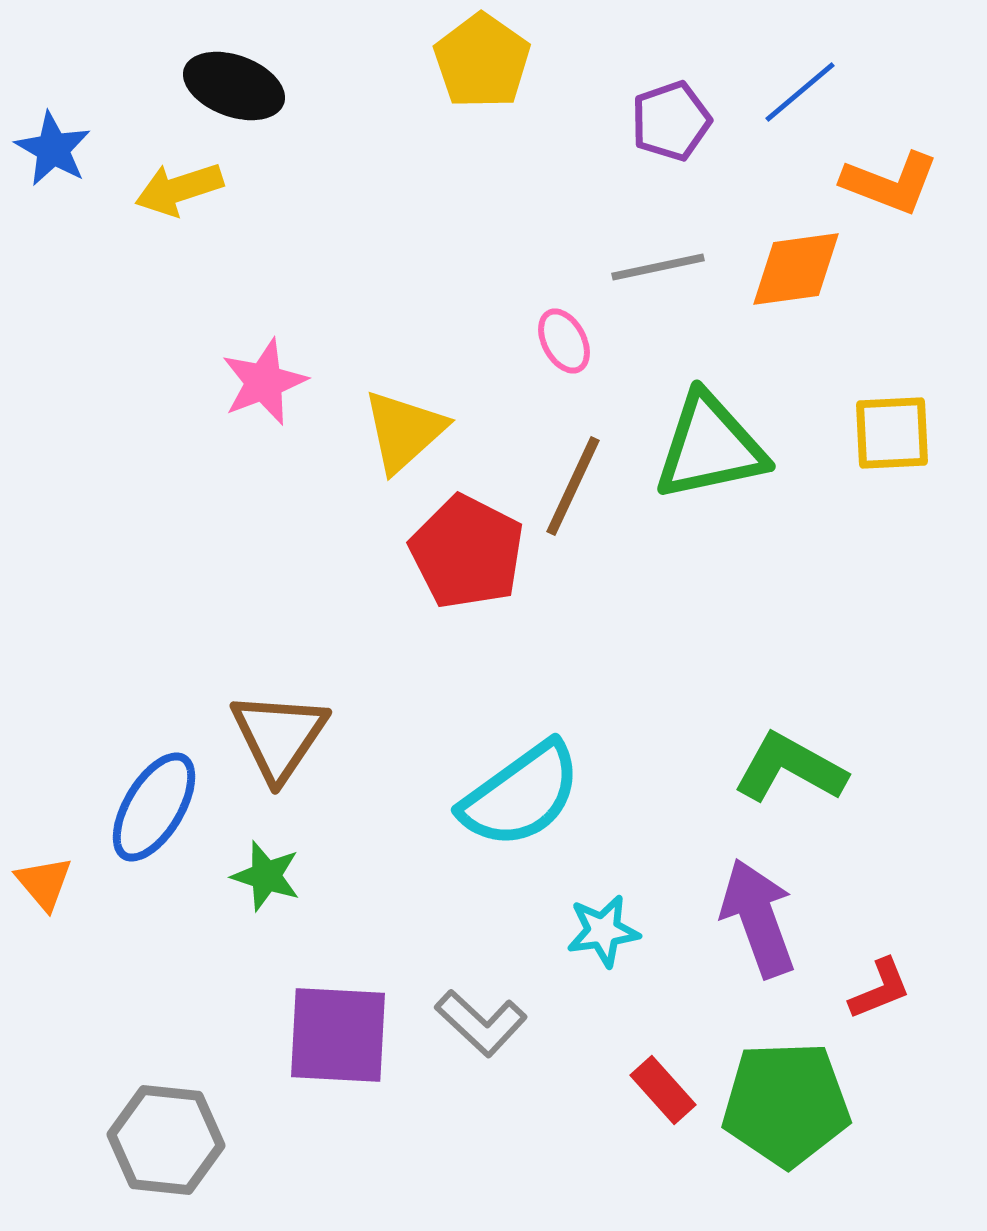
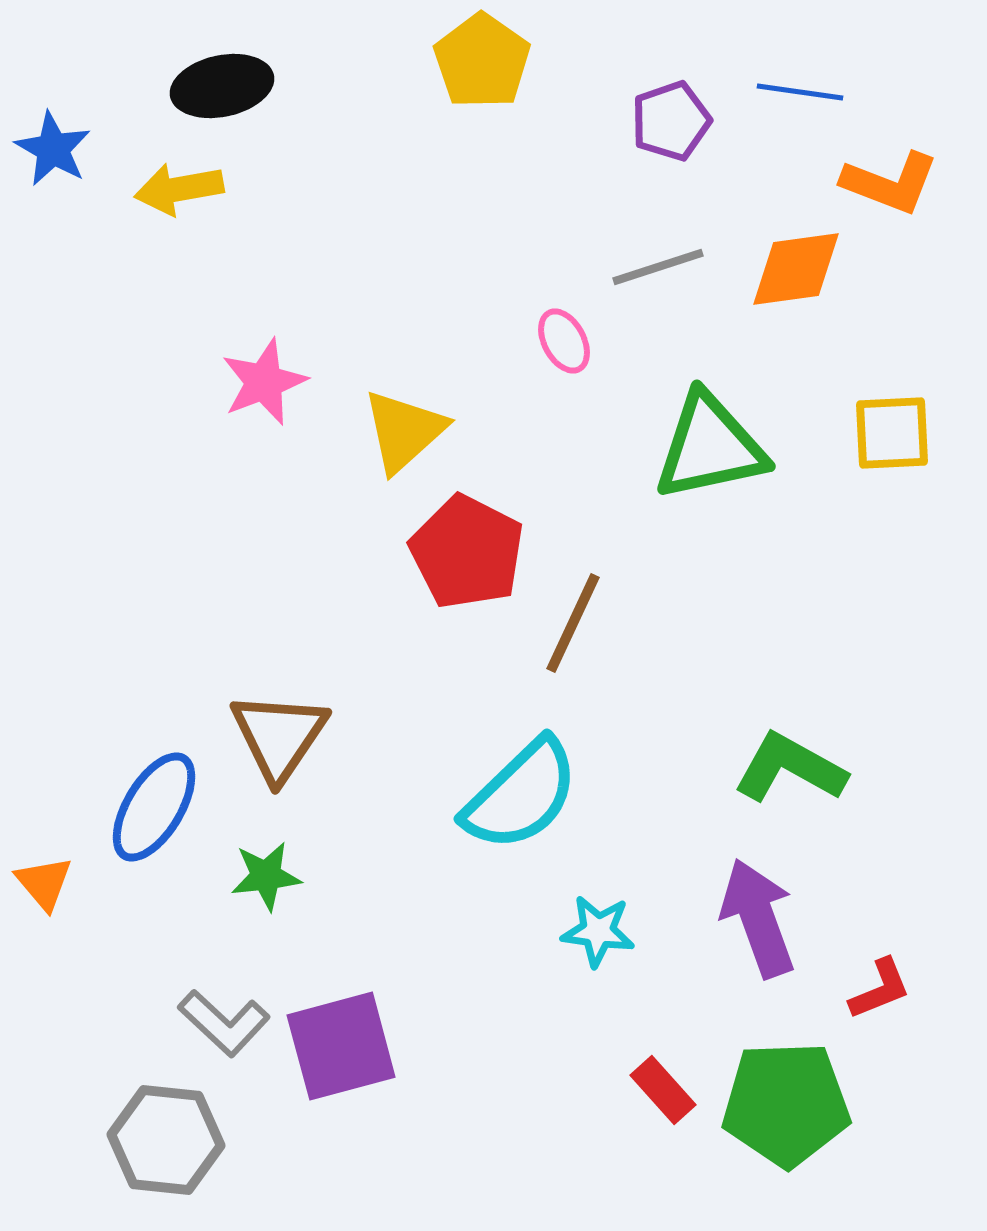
black ellipse: moved 12 px left; rotated 32 degrees counterclockwise
blue line: rotated 48 degrees clockwise
yellow arrow: rotated 8 degrees clockwise
gray line: rotated 6 degrees counterclockwise
brown line: moved 137 px down
cyan semicircle: rotated 8 degrees counterclockwise
green star: rotated 24 degrees counterclockwise
cyan star: moved 5 px left; rotated 16 degrees clockwise
gray L-shape: moved 257 px left
purple square: moved 3 px right, 11 px down; rotated 18 degrees counterclockwise
